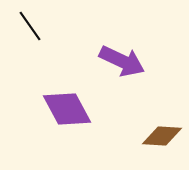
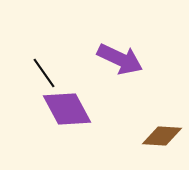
black line: moved 14 px right, 47 px down
purple arrow: moved 2 px left, 2 px up
